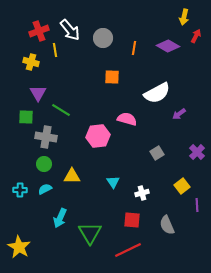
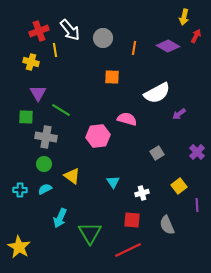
yellow triangle: rotated 36 degrees clockwise
yellow square: moved 3 px left
